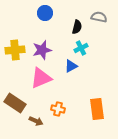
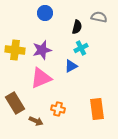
yellow cross: rotated 12 degrees clockwise
brown rectangle: rotated 25 degrees clockwise
